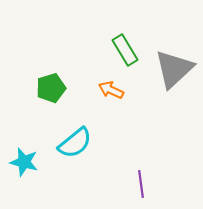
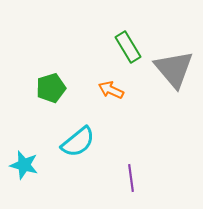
green rectangle: moved 3 px right, 3 px up
gray triangle: rotated 27 degrees counterclockwise
cyan semicircle: moved 3 px right, 1 px up
cyan star: moved 3 px down
purple line: moved 10 px left, 6 px up
